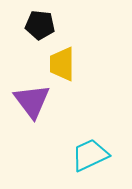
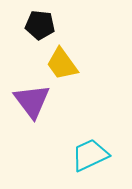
yellow trapezoid: rotated 36 degrees counterclockwise
